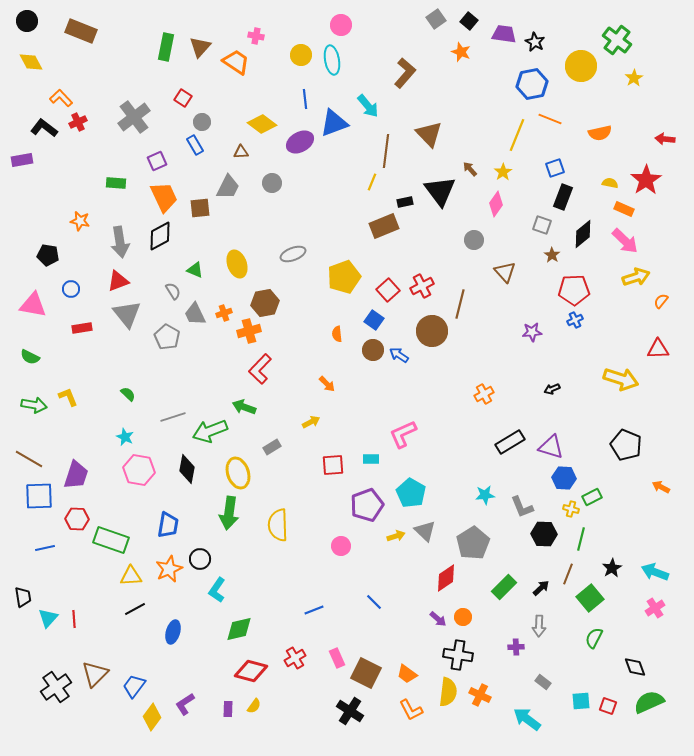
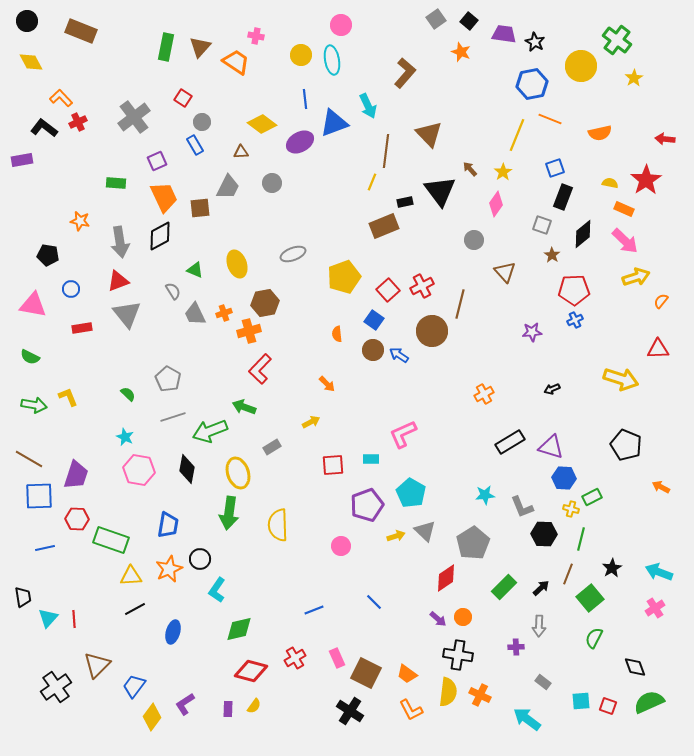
cyan arrow at (368, 106): rotated 15 degrees clockwise
gray pentagon at (167, 337): moved 1 px right, 42 px down
cyan arrow at (655, 572): moved 4 px right
brown triangle at (95, 674): moved 2 px right, 9 px up
